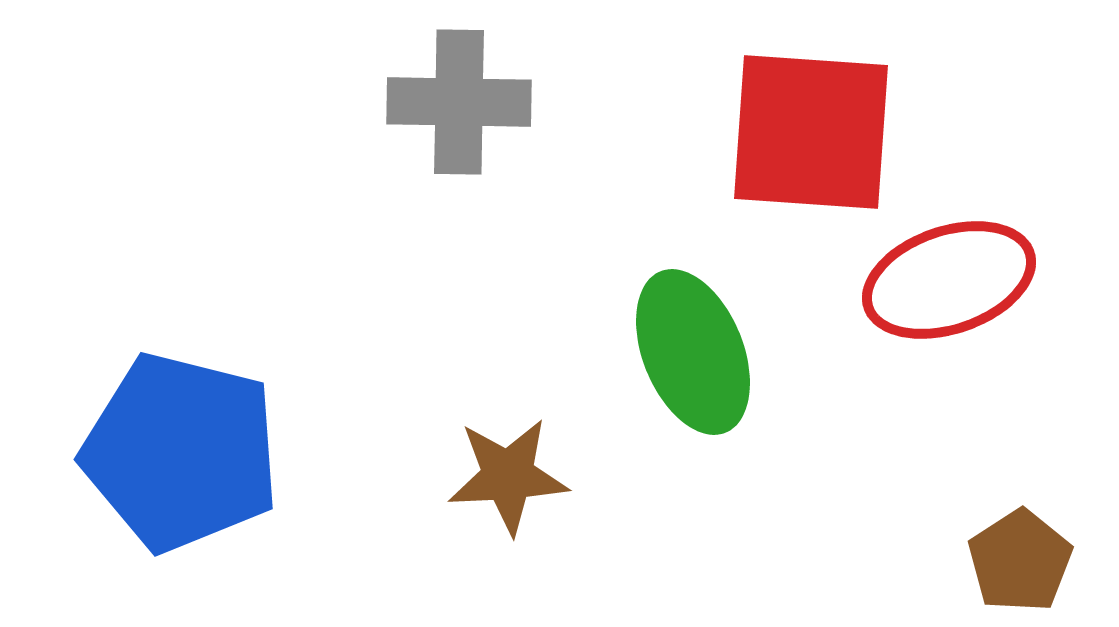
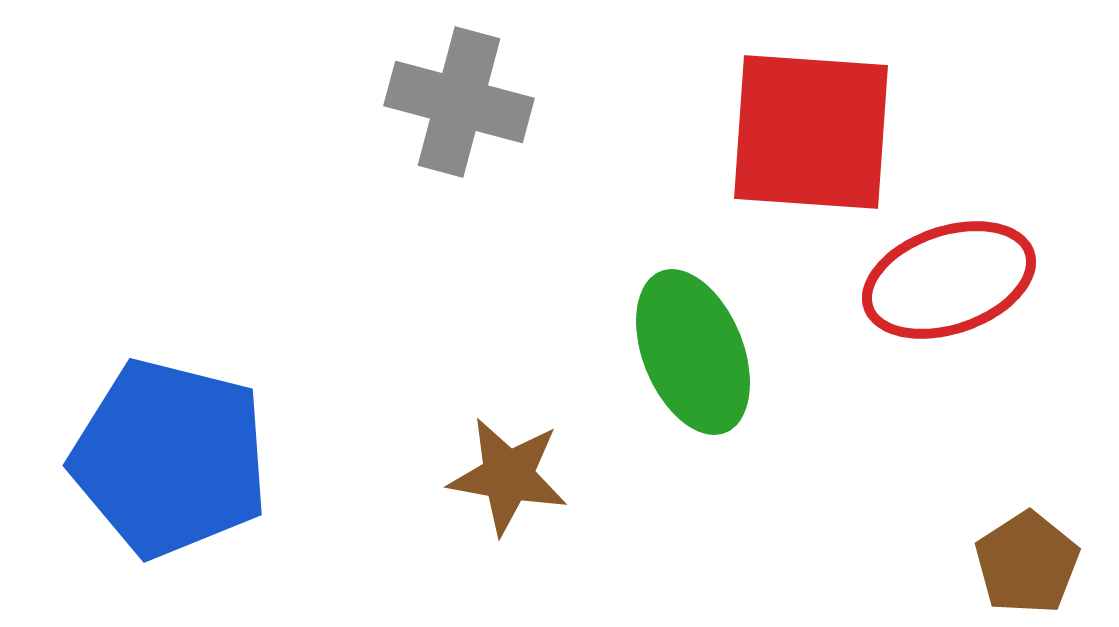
gray cross: rotated 14 degrees clockwise
blue pentagon: moved 11 px left, 6 px down
brown star: rotated 13 degrees clockwise
brown pentagon: moved 7 px right, 2 px down
